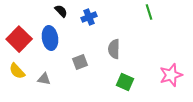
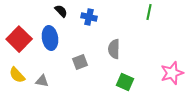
green line: rotated 28 degrees clockwise
blue cross: rotated 35 degrees clockwise
yellow semicircle: moved 4 px down
pink star: moved 1 px right, 2 px up
gray triangle: moved 2 px left, 2 px down
